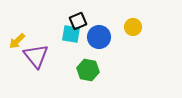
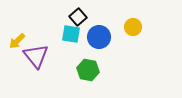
black square: moved 4 px up; rotated 18 degrees counterclockwise
